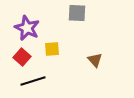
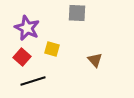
yellow square: rotated 21 degrees clockwise
